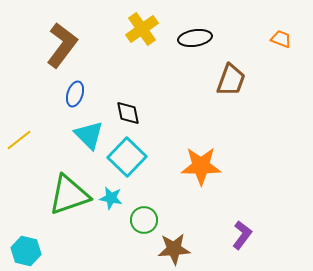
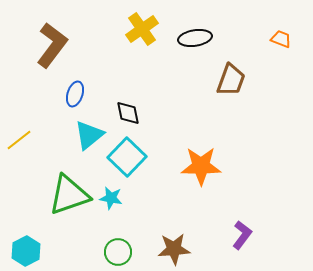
brown L-shape: moved 10 px left
cyan triangle: rotated 36 degrees clockwise
green circle: moved 26 px left, 32 px down
cyan hexagon: rotated 20 degrees clockwise
